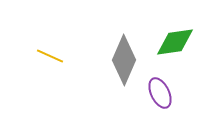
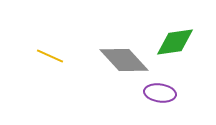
gray diamond: rotated 66 degrees counterclockwise
purple ellipse: rotated 56 degrees counterclockwise
